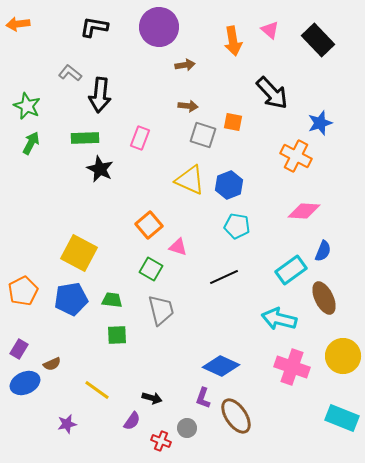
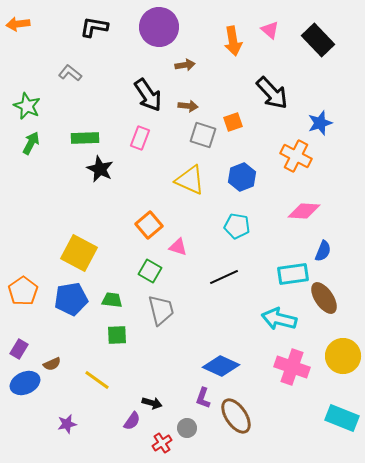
black arrow at (100, 95): moved 48 px right; rotated 40 degrees counterclockwise
orange square at (233, 122): rotated 30 degrees counterclockwise
blue hexagon at (229, 185): moved 13 px right, 8 px up
green square at (151, 269): moved 1 px left, 2 px down
cyan rectangle at (291, 270): moved 2 px right, 4 px down; rotated 28 degrees clockwise
orange pentagon at (23, 291): rotated 8 degrees counterclockwise
brown ellipse at (324, 298): rotated 8 degrees counterclockwise
yellow line at (97, 390): moved 10 px up
black arrow at (152, 398): moved 5 px down
red cross at (161, 441): moved 1 px right, 2 px down; rotated 36 degrees clockwise
